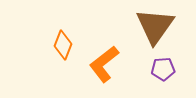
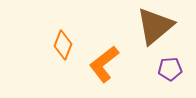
brown triangle: rotated 15 degrees clockwise
purple pentagon: moved 7 px right
